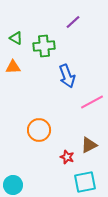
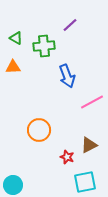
purple line: moved 3 px left, 3 px down
